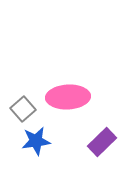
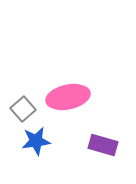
pink ellipse: rotated 9 degrees counterclockwise
purple rectangle: moved 1 px right, 3 px down; rotated 60 degrees clockwise
